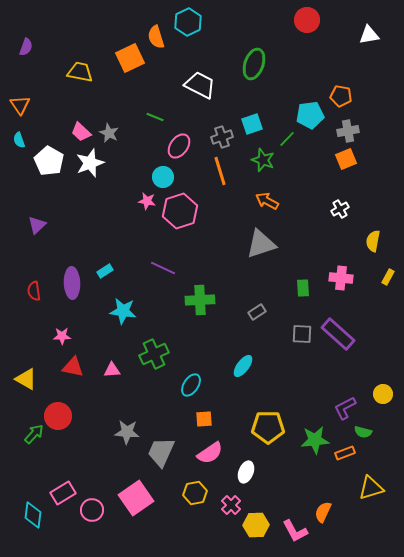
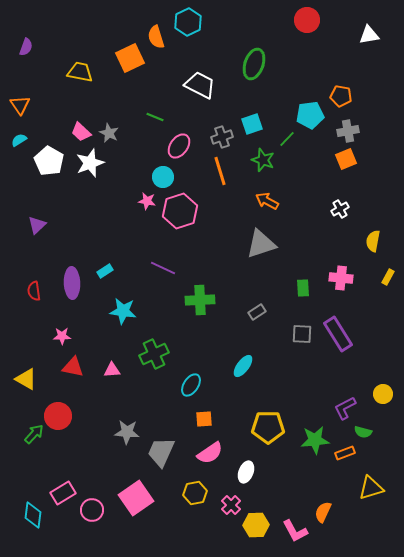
cyan semicircle at (19, 140): rotated 77 degrees clockwise
purple rectangle at (338, 334): rotated 16 degrees clockwise
